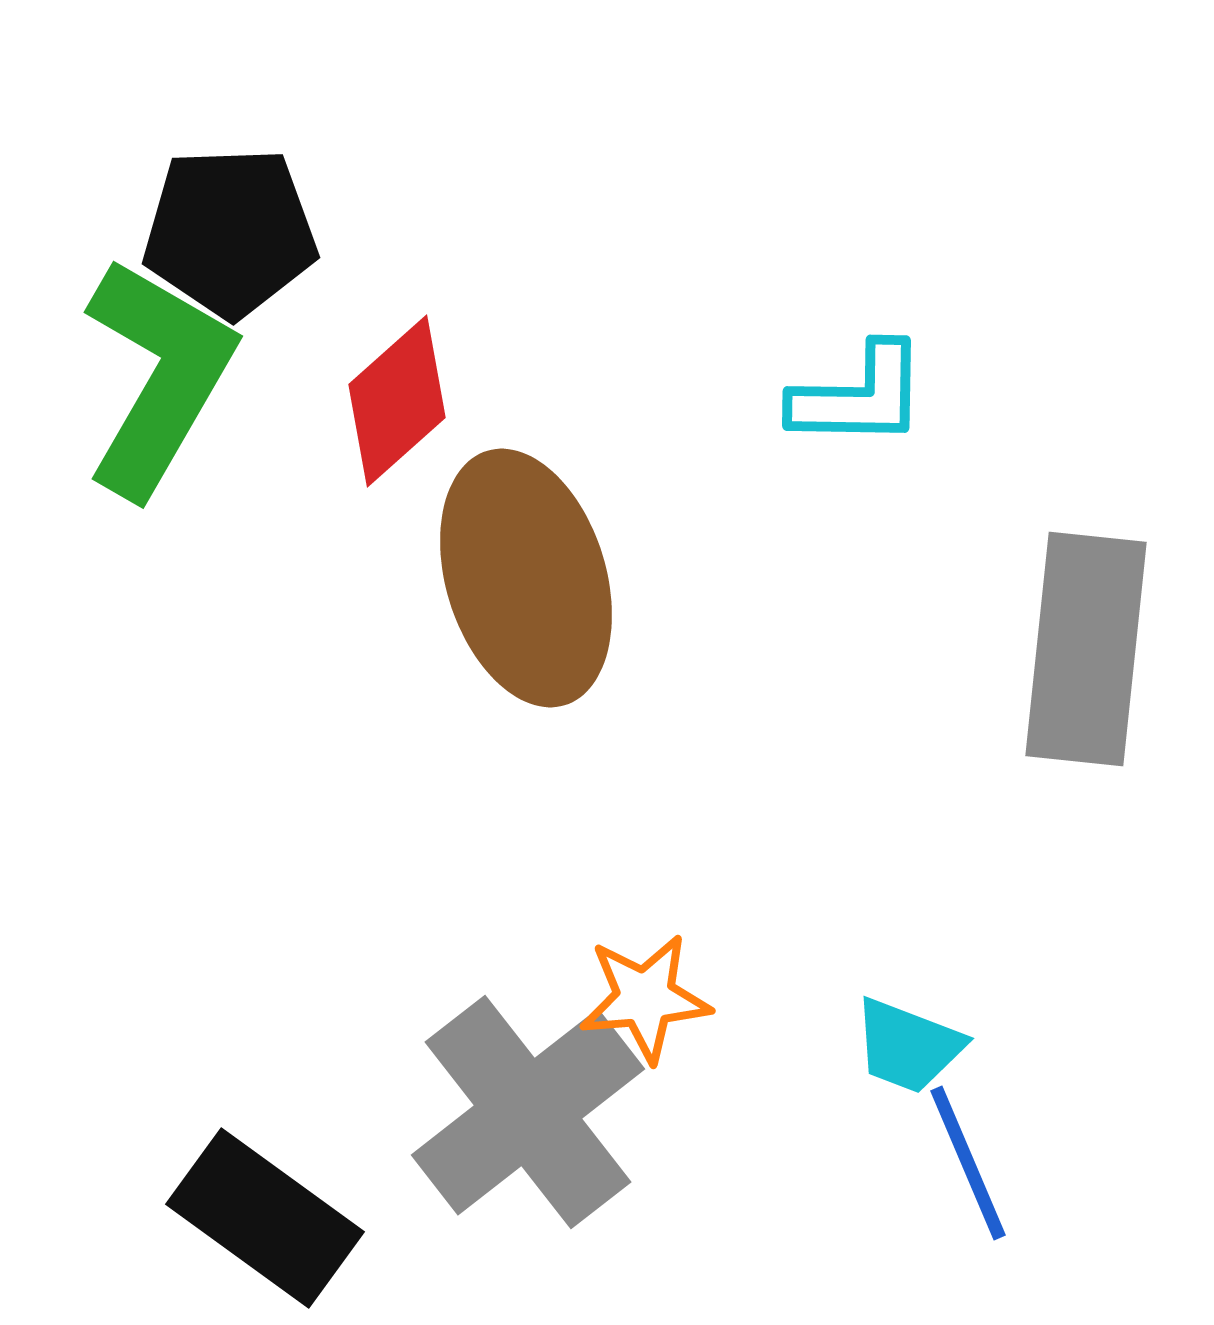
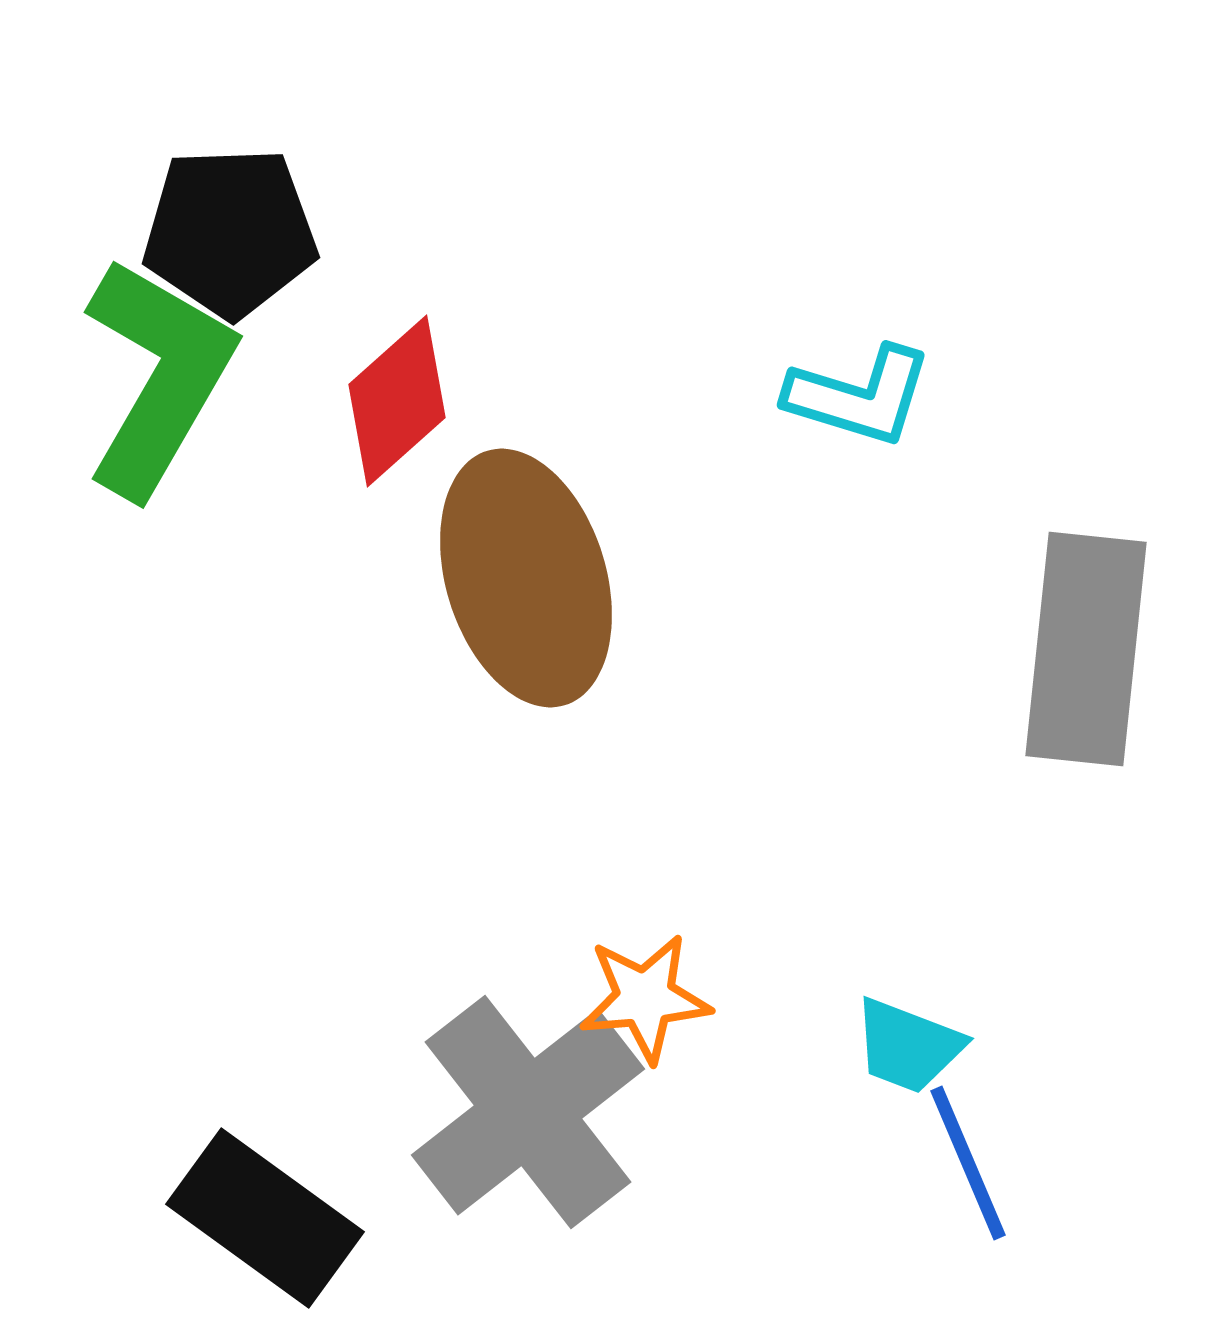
cyan L-shape: rotated 16 degrees clockwise
